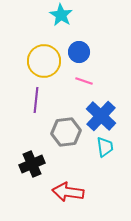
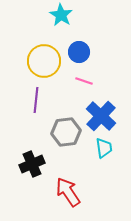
cyan trapezoid: moved 1 px left, 1 px down
red arrow: rotated 48 degrees clockwise
